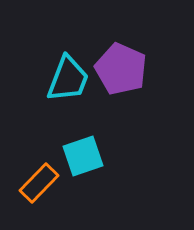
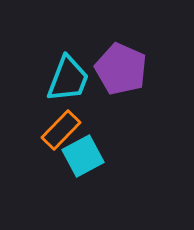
cyan square: rotated 9 degrees counterclockwise
orange rectangle: moved 22 px right, 53 px up
